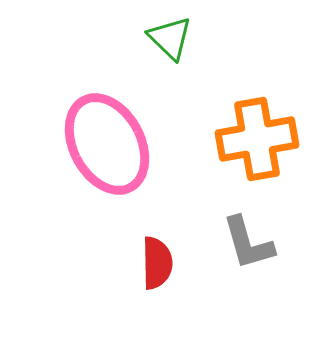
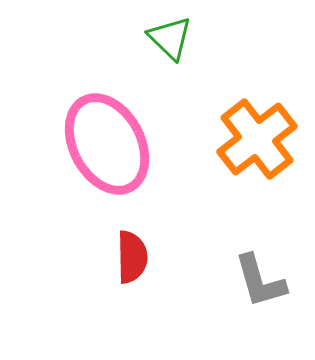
orange cross: rotated 28 degrees counterclockwise
gray L-shape: moved 12 px right, 38 px down
red semicircle: moved 25 px left, 6 px up
